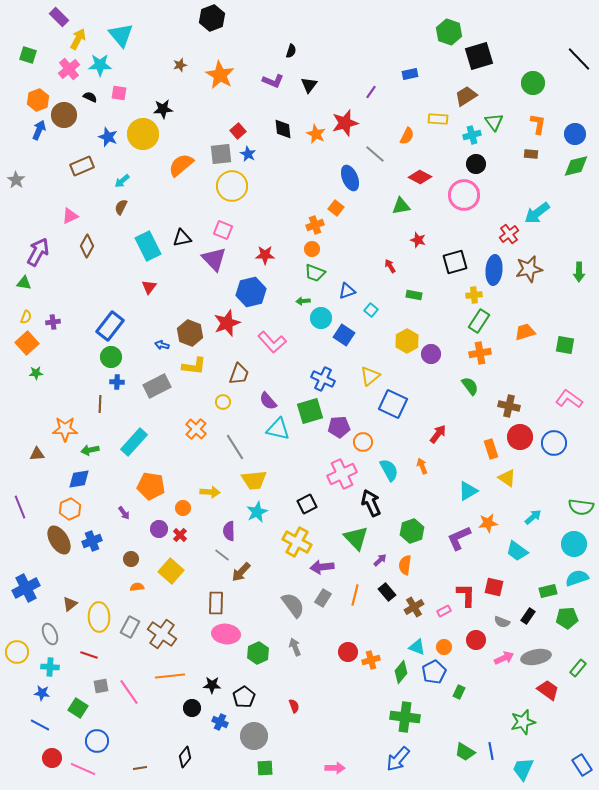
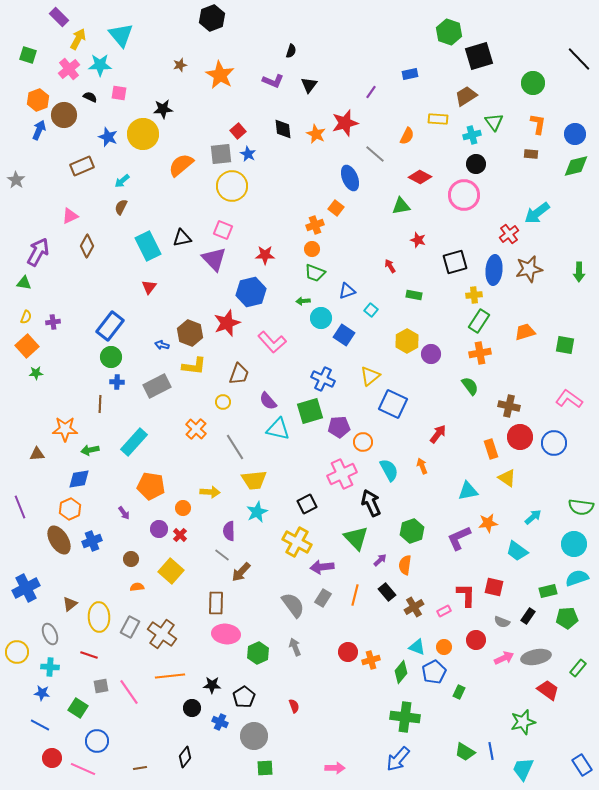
orange square at (27, 343): moved 3 px down
cyan triangle at (468, 491): rotated 20 degrees clockwise
